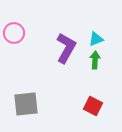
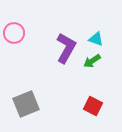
cyan triangle: rotated 42 degrees clockwise
green arrow: moved 3 px left, 1 px down; rotated 126 degrees counterclockwise
gray square: rotated 16 degrees counterclockwise
